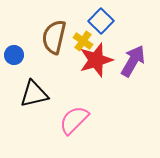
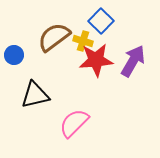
brown semicircle: rotated 40 degrees clockwise
yellow cross: rotated 18 degrees counterclockwise
red star: rotated 12 degrees clockwise
black triangle: moved 1 px right, 1 px down
pink semicircle: moved 3 px down
